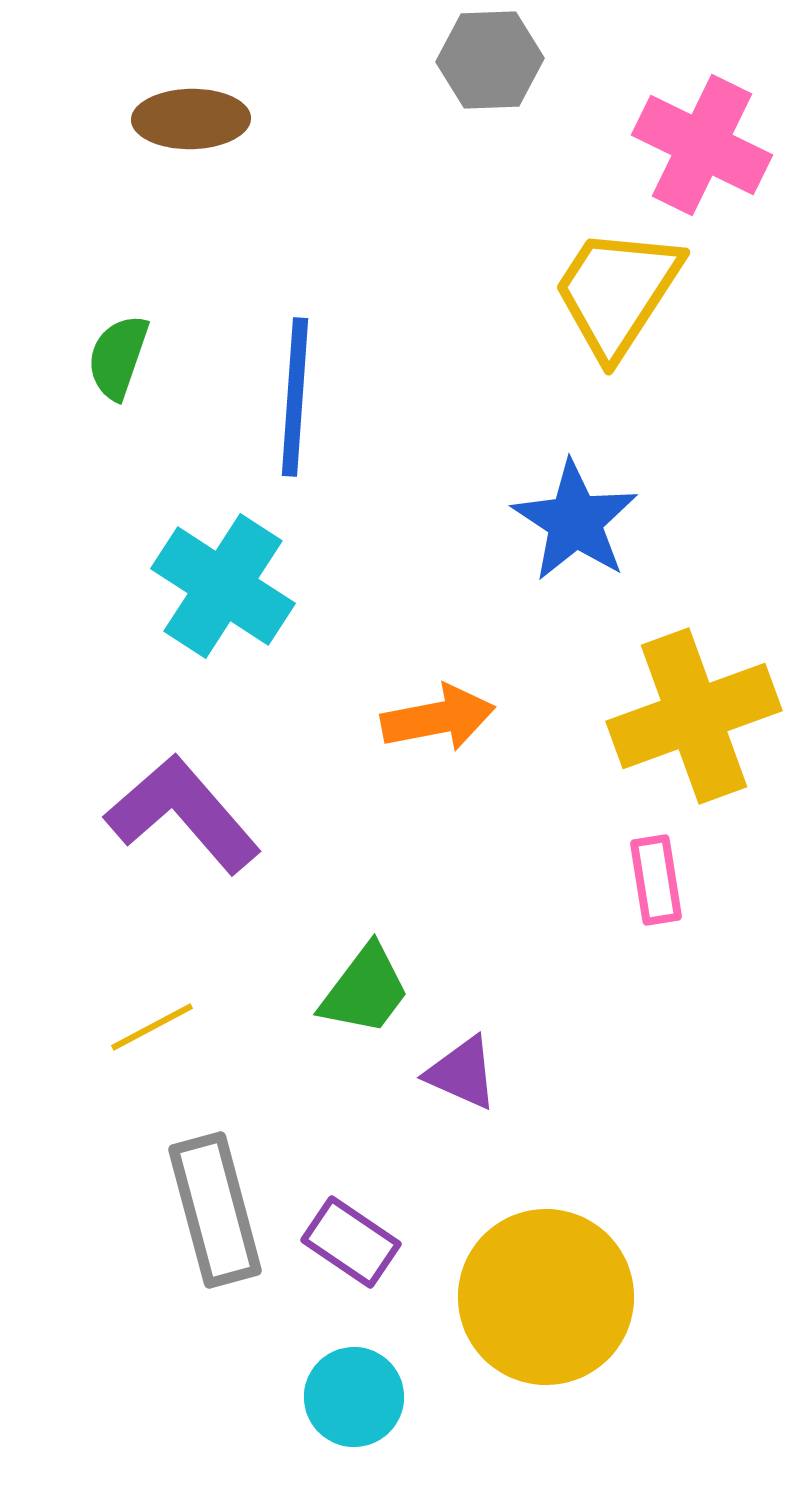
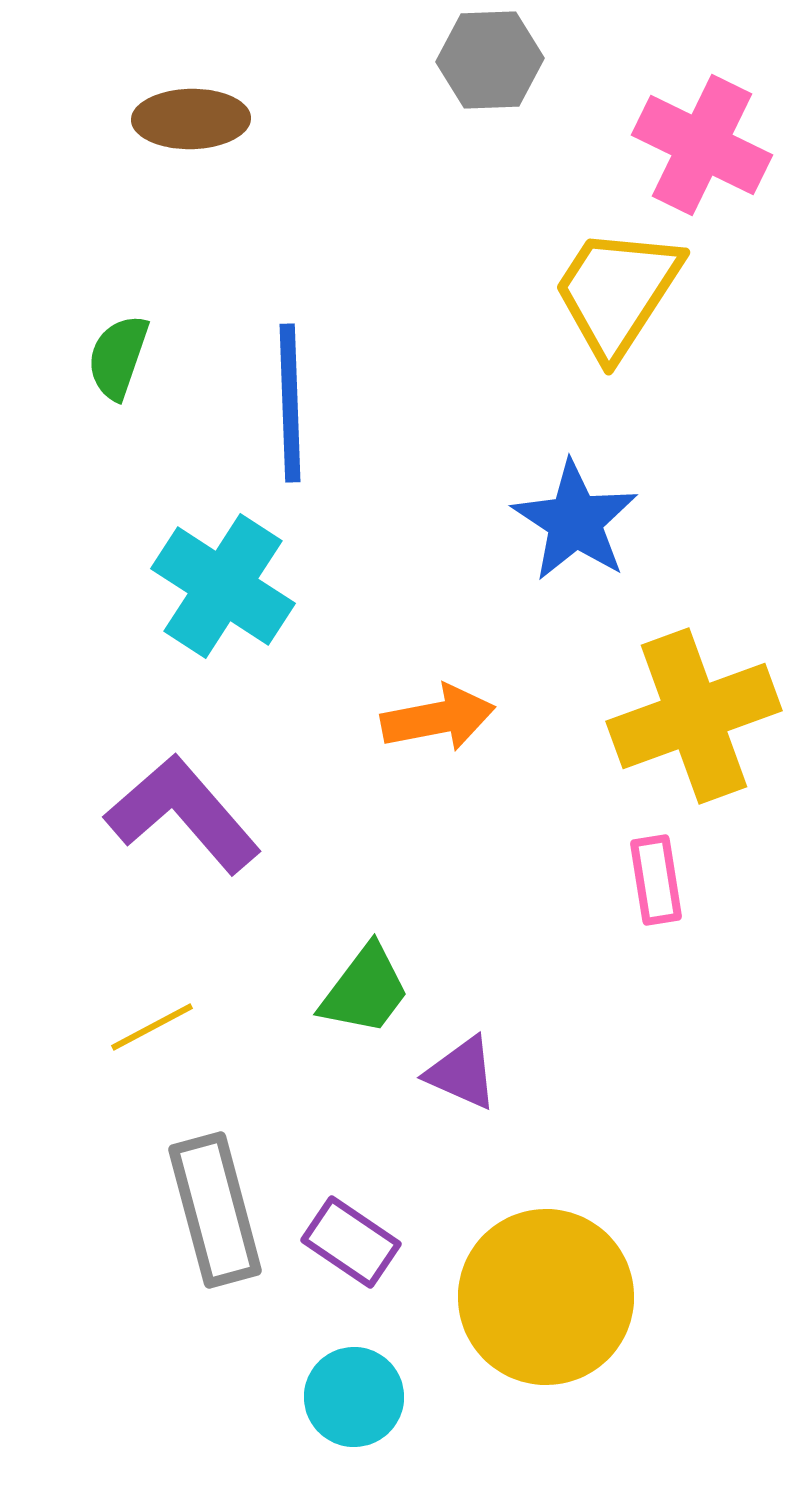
blue line: moved 5 px left, 6 px down; rotated 6 degrees counterclockwise
